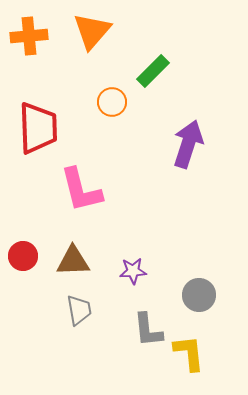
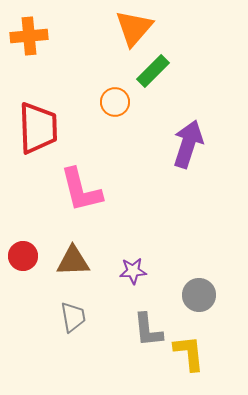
orange triangle: moved 42 px right, 3 px up
orange circle: moved 3 px right
gray trapezoid: moved 6 px left, 7 px down
